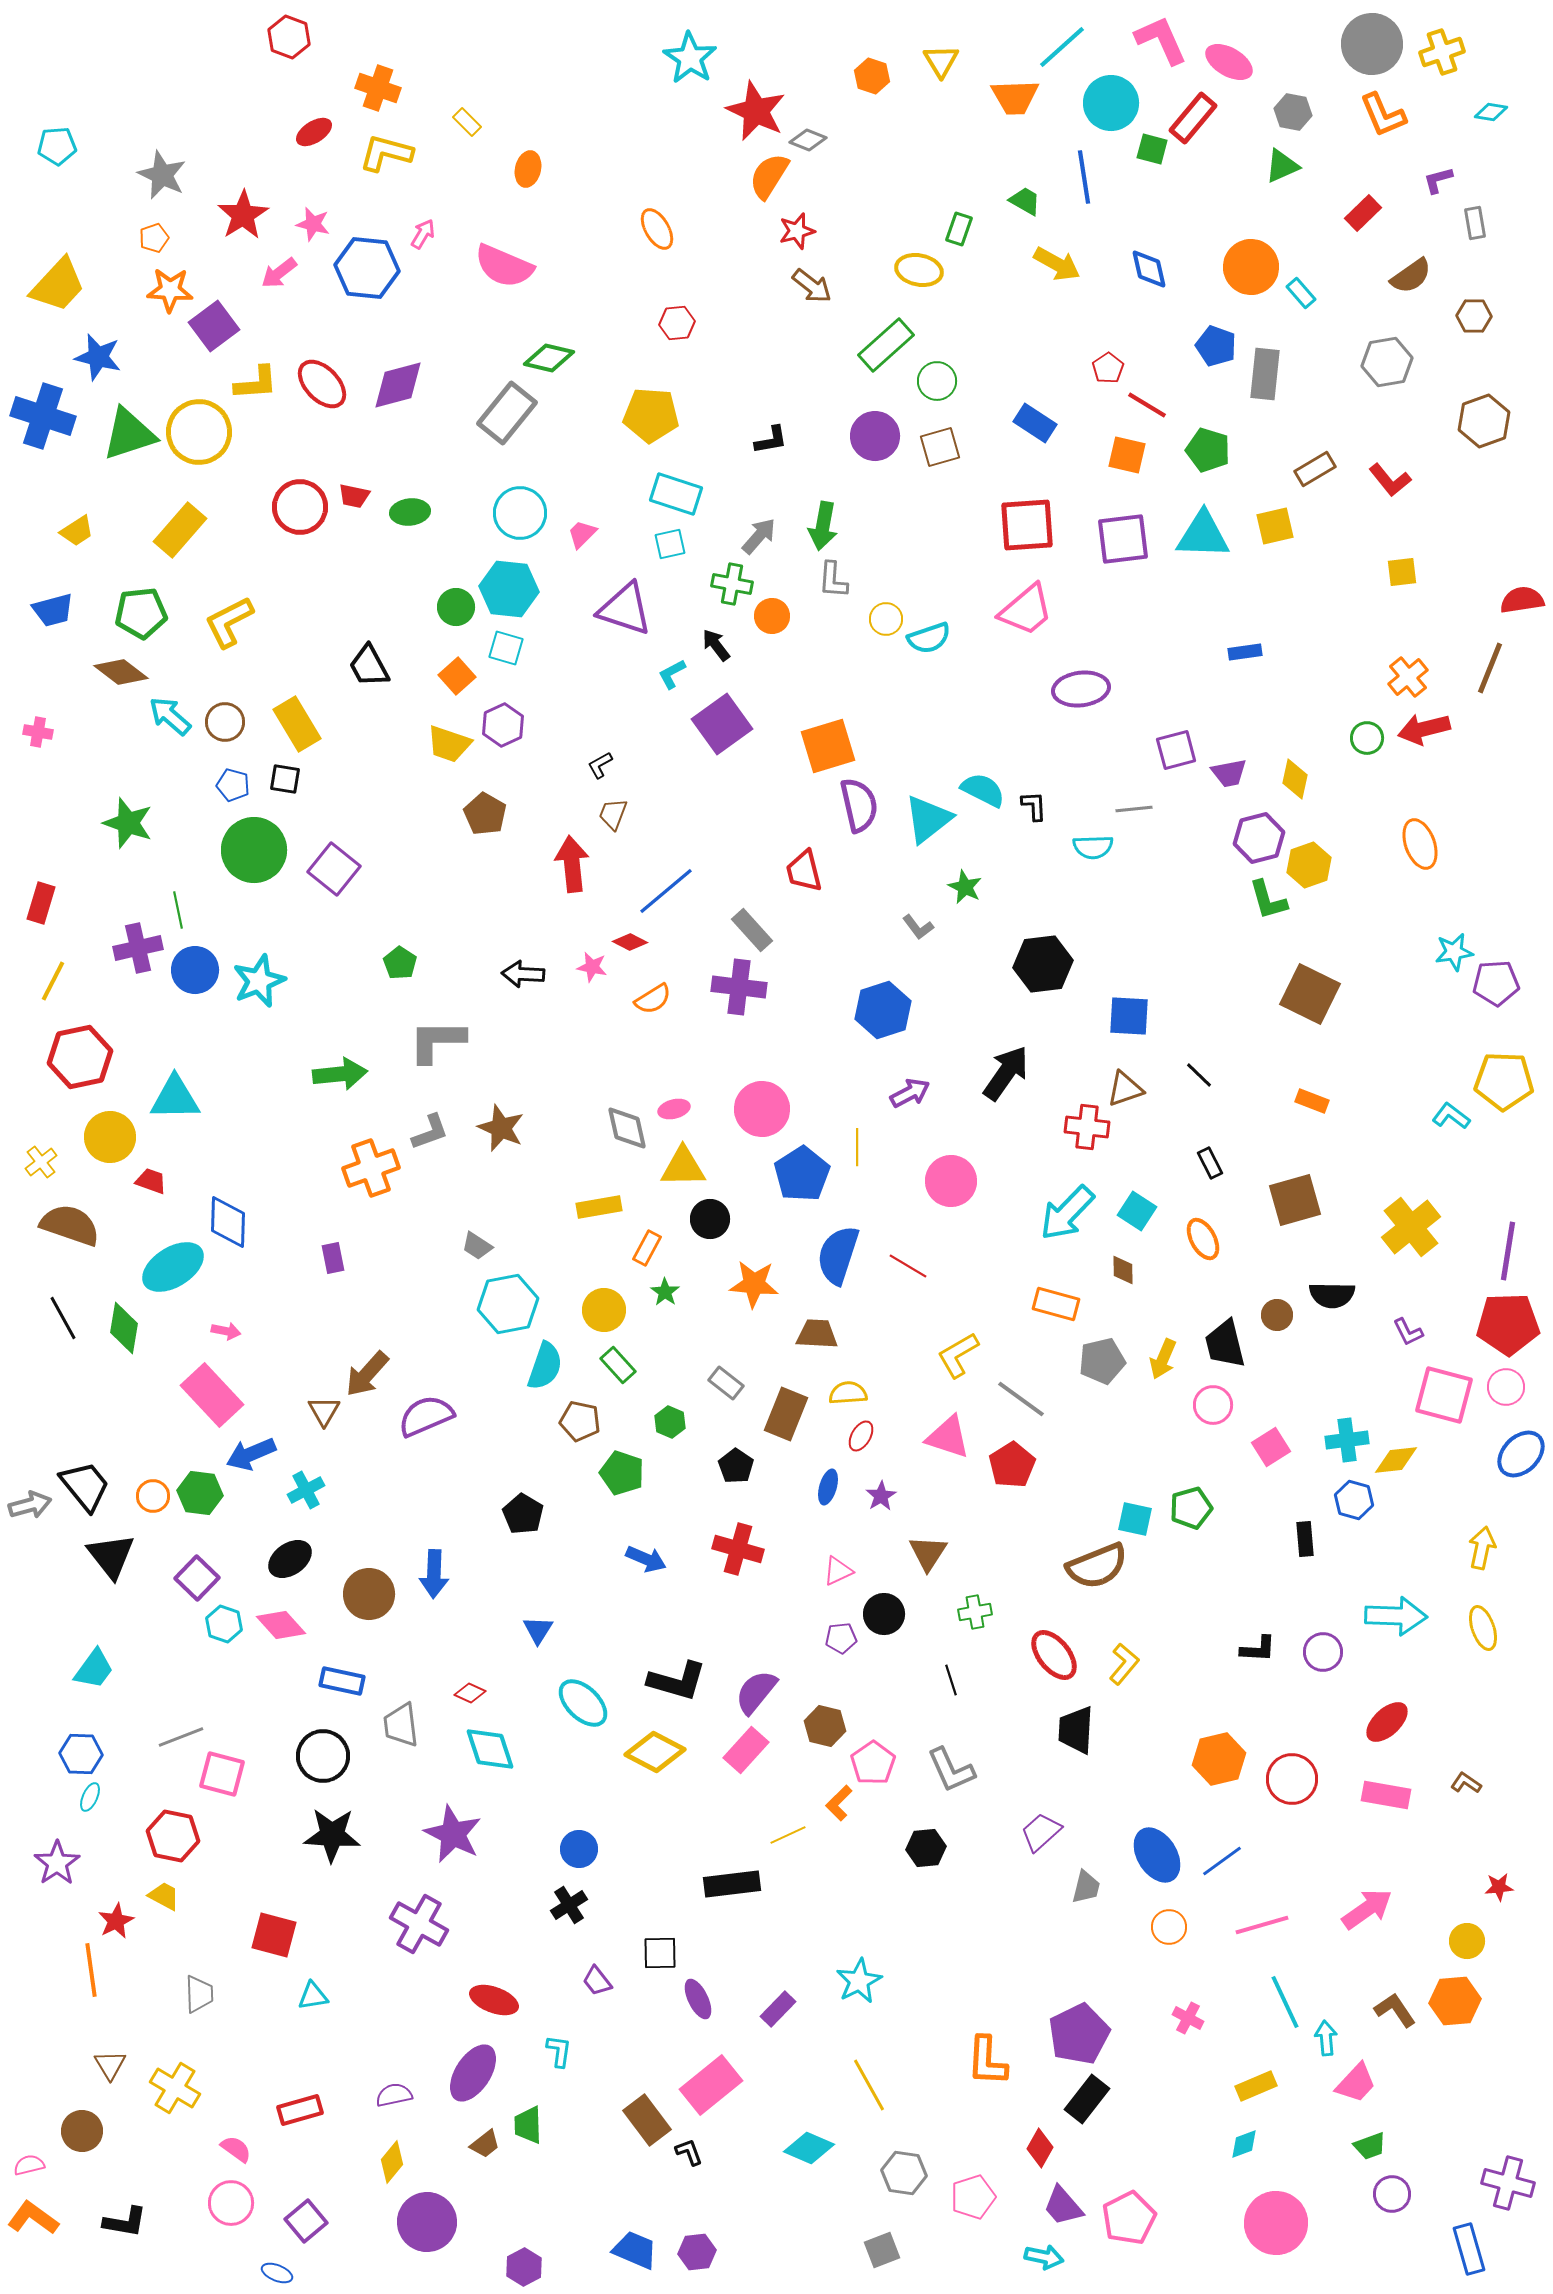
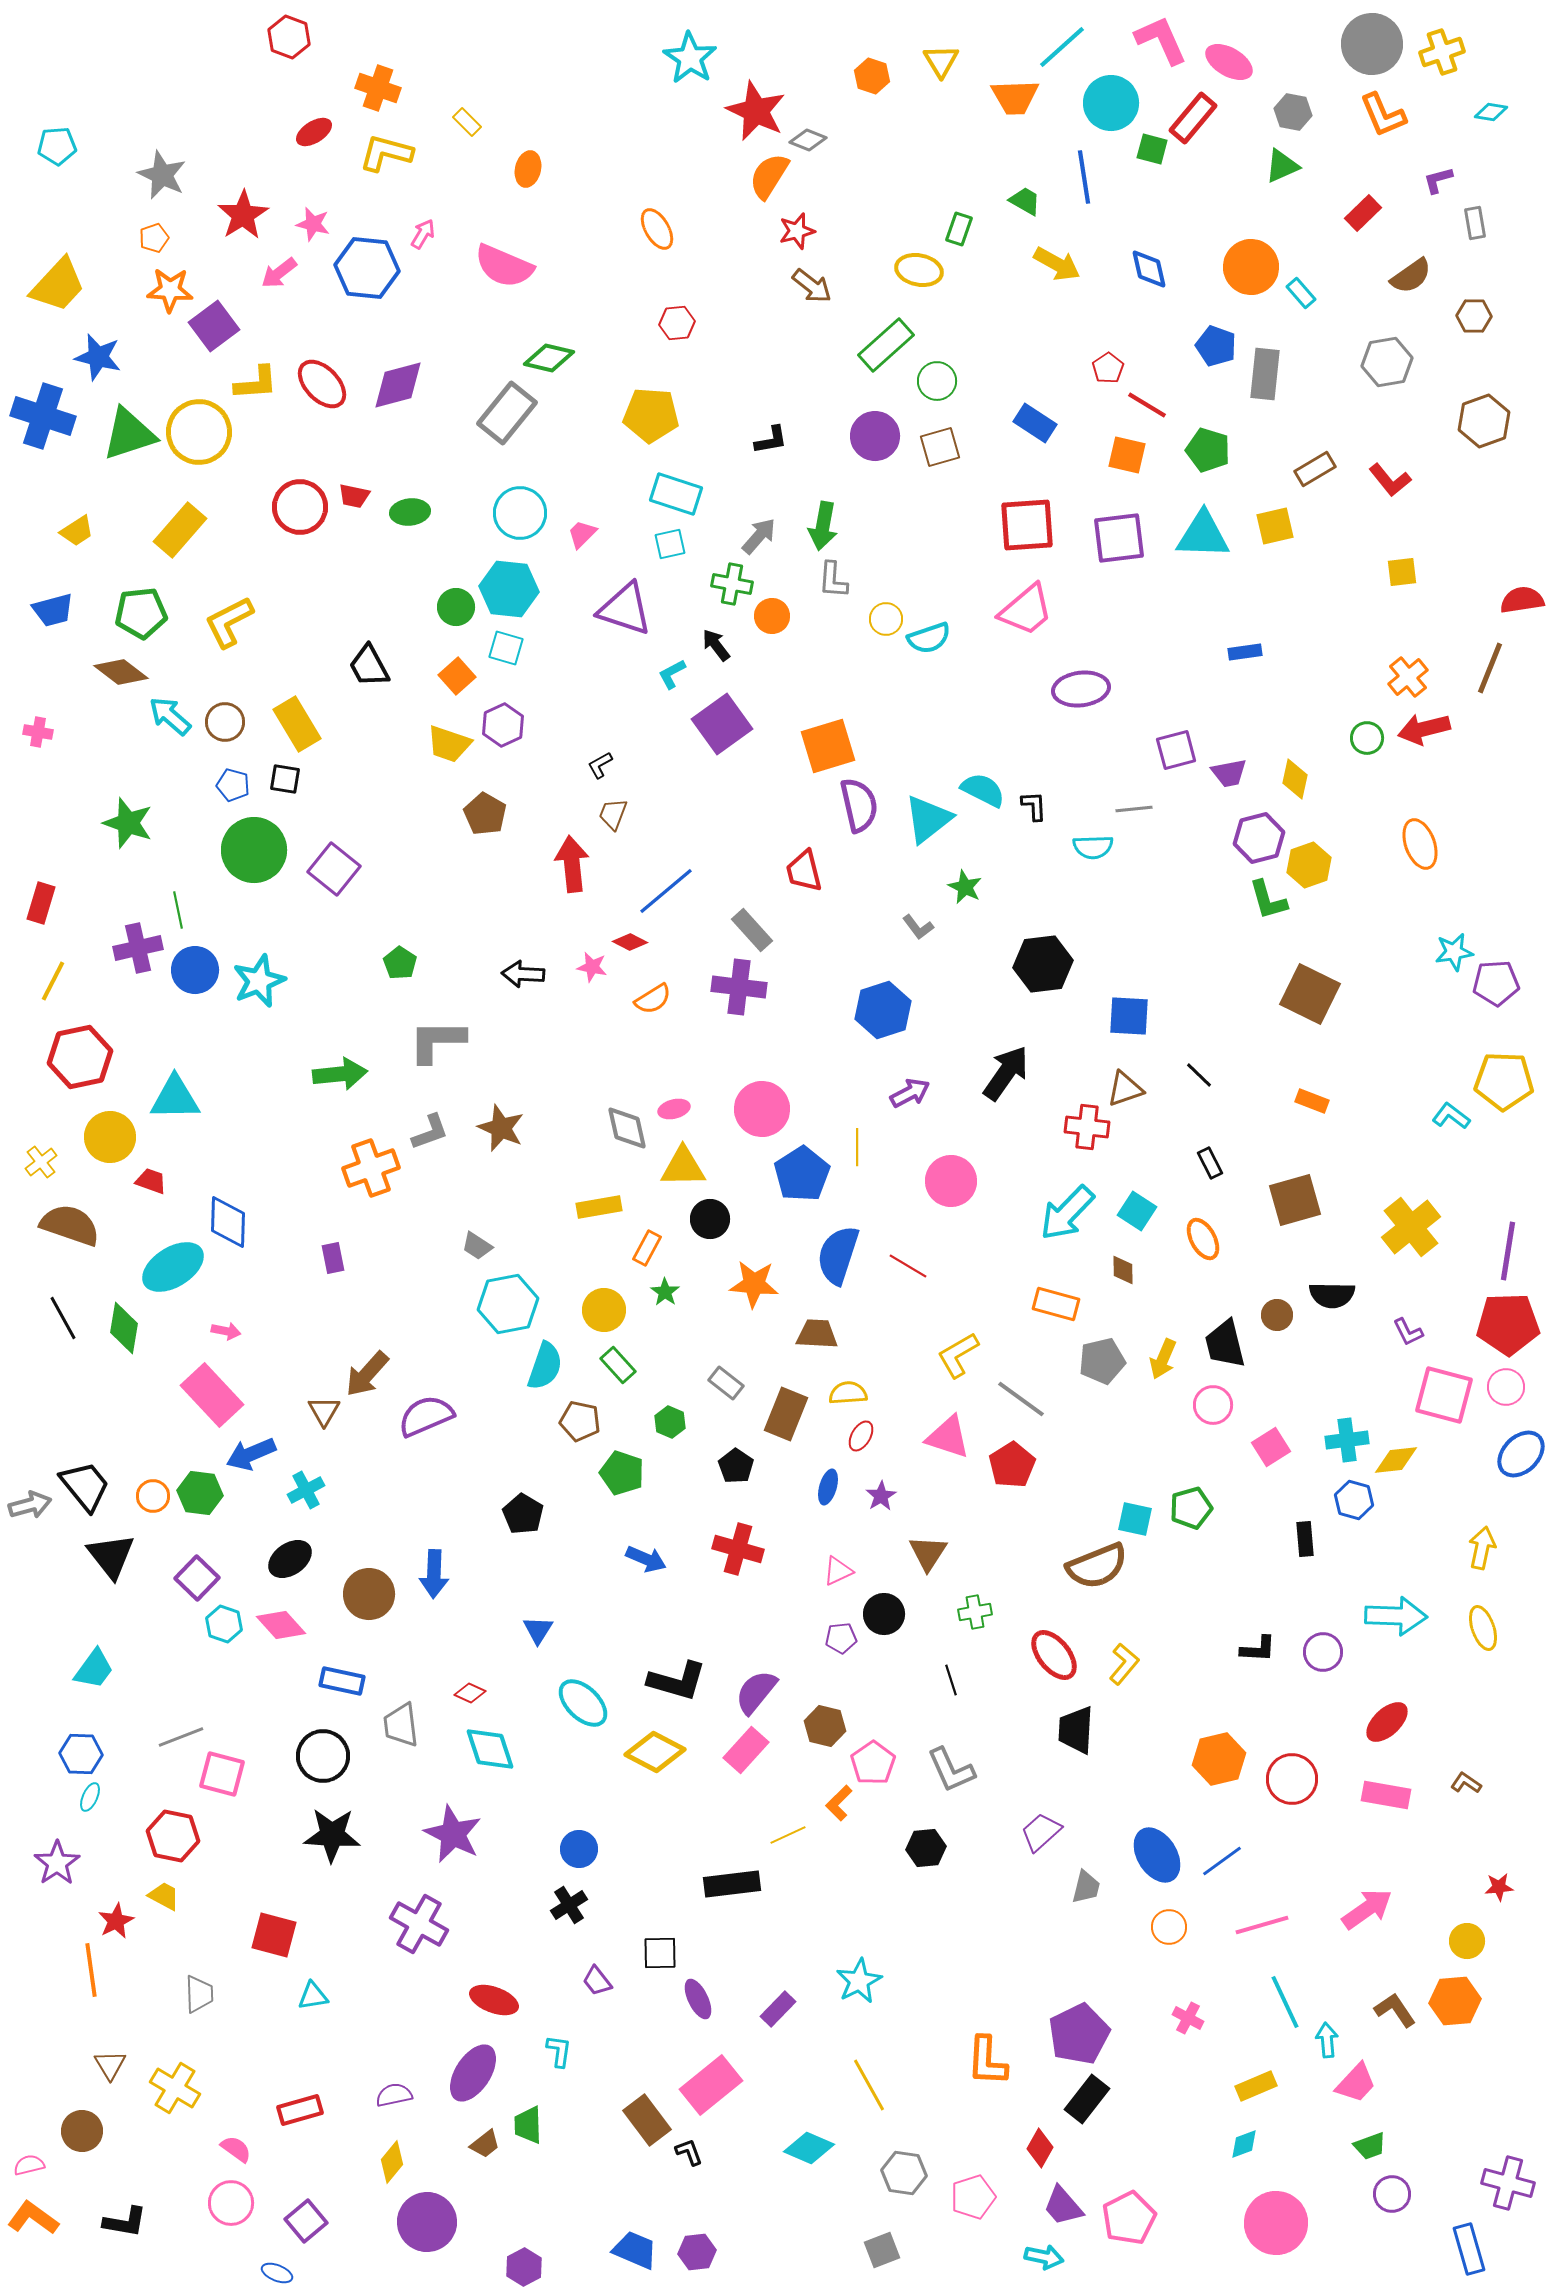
purple square at (1123, 539): moved 4 px left, 1 px up
cyan arrow at (1326, 2038): moved 1 px right, 2 px down
